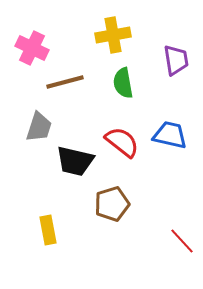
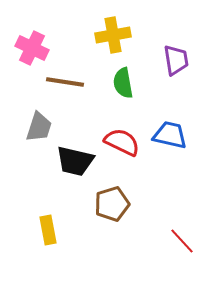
brown line: rotated 24 degrees clockwise
red semicircle: rotated 12 degrees counterclockwise
